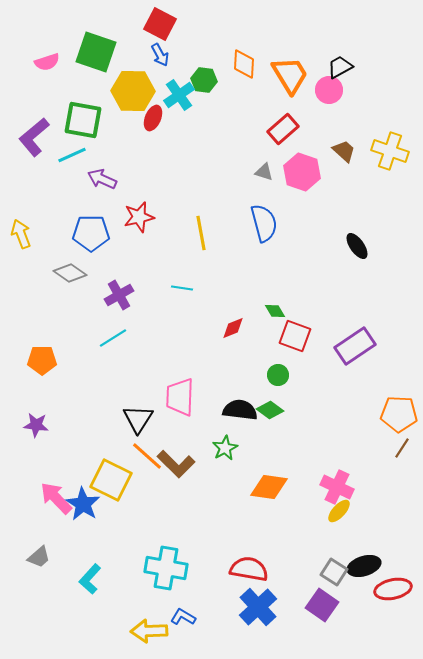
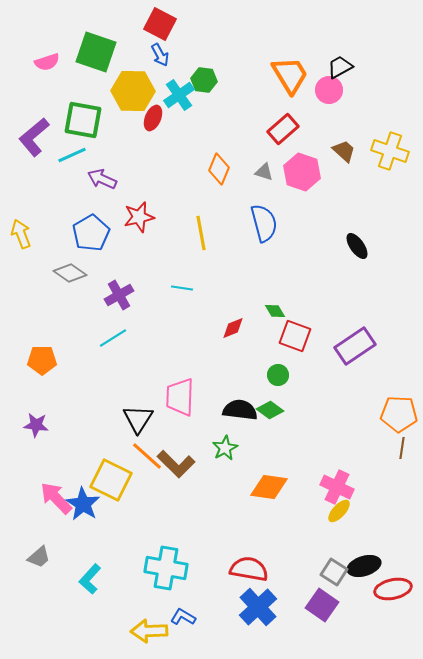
orange diamond at (244, 64): moved 25 px left, 105 px down; rotated 20 degrees clockwise
blue pentagon at (91, 233): rotated 30 degrees counterclockwise
brown line at (402, 448): rotated 25 degrees counterclockwise
